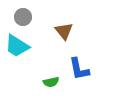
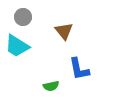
green semicircle: moved 4 px down
